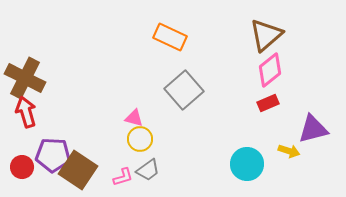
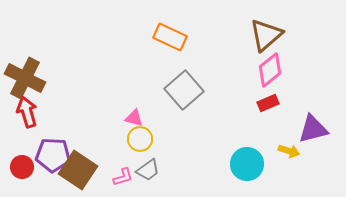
red arrow: moved 1 px right
